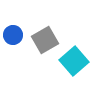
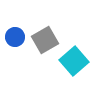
blue circle: moved 2 px right, 2 px down
